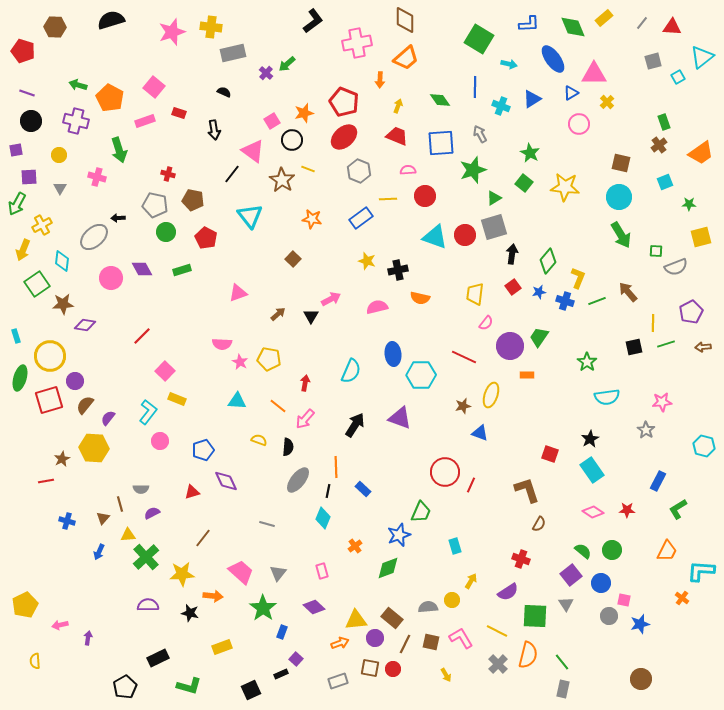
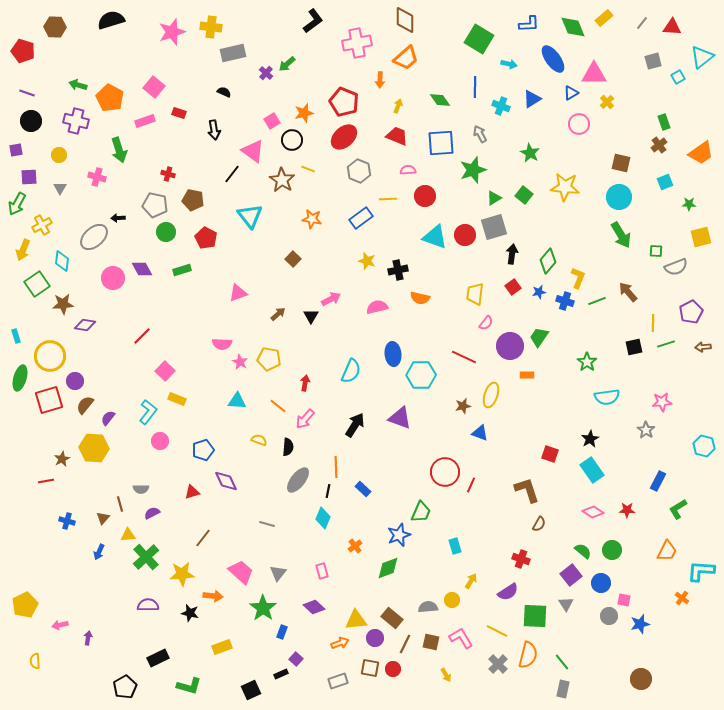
green square at (524, 183): moved 12 px down
pink circle at (111, 278): moved 2 px right
